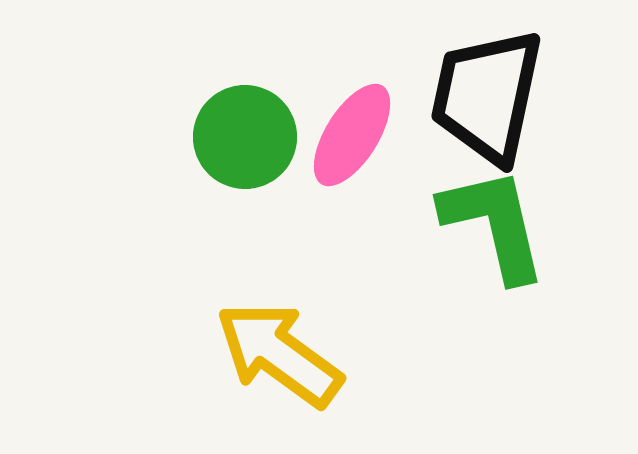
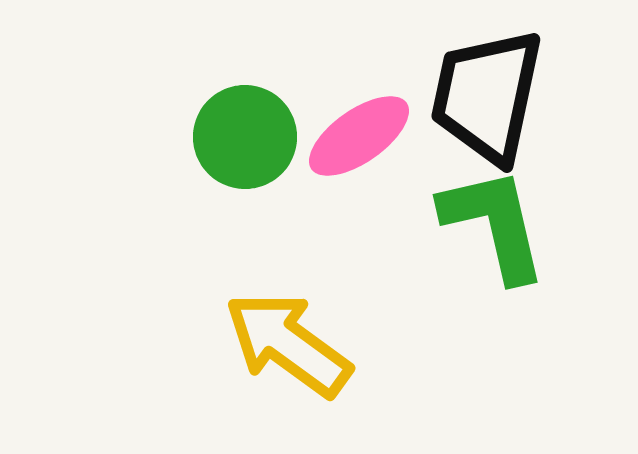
pink ellipse: moved 7 px right, 1 px down; rotated 23 degrees clockwise
yellow arrow: moved 9 px right, 10 px up
